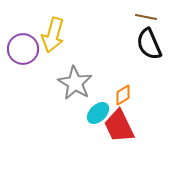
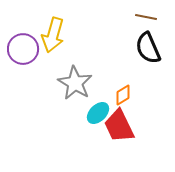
black semicircle: moved 1 px left, 4 px down
